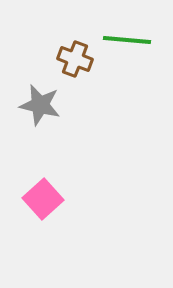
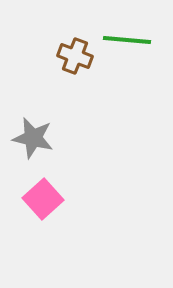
brown cross: moved 3 px up
gray star: moved 7 px left, 33 px down
